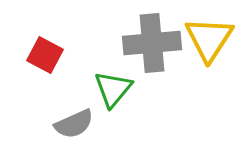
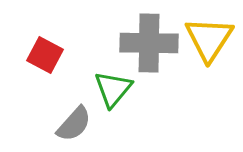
gray cross: moved 3 px left; rotated 6 degrees clockwise
gray semicircle: rotated 24 degrees counterclockwise
